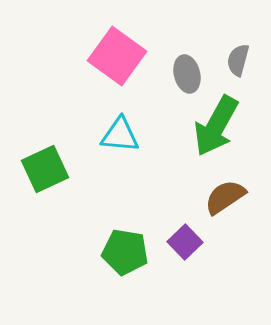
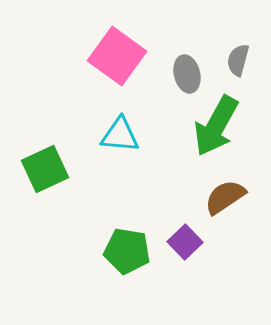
green pentagon: moved 2 px right, 1 px up
